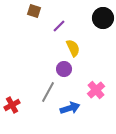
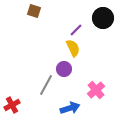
purple line: moved 17 px right, 4 px down
gray line: moved 2 px left, 7 px up
